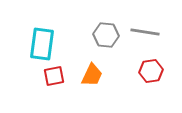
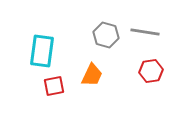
gray hexagon: rotated 10 degrees clockwise
cyan rectangle: moved 7 px down
red square: moved 10 px down
